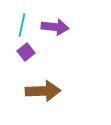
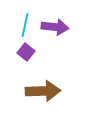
cyan line: moved 3 px right
purple square: rotated 12 degrees counterclockwise
